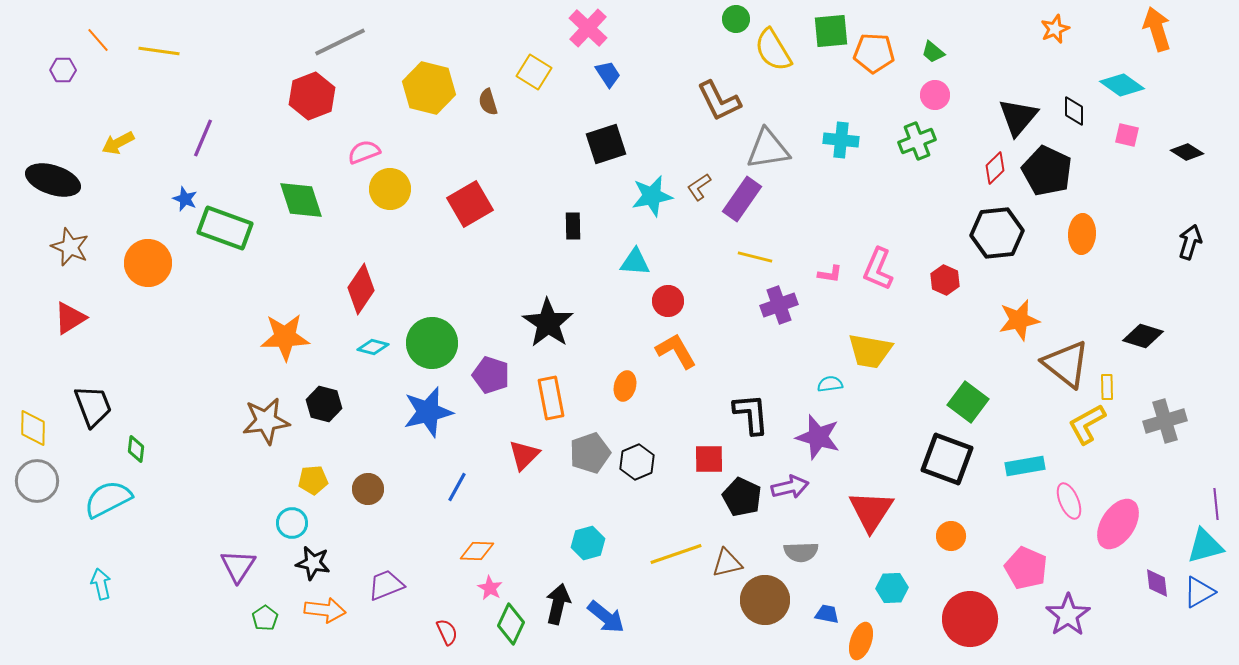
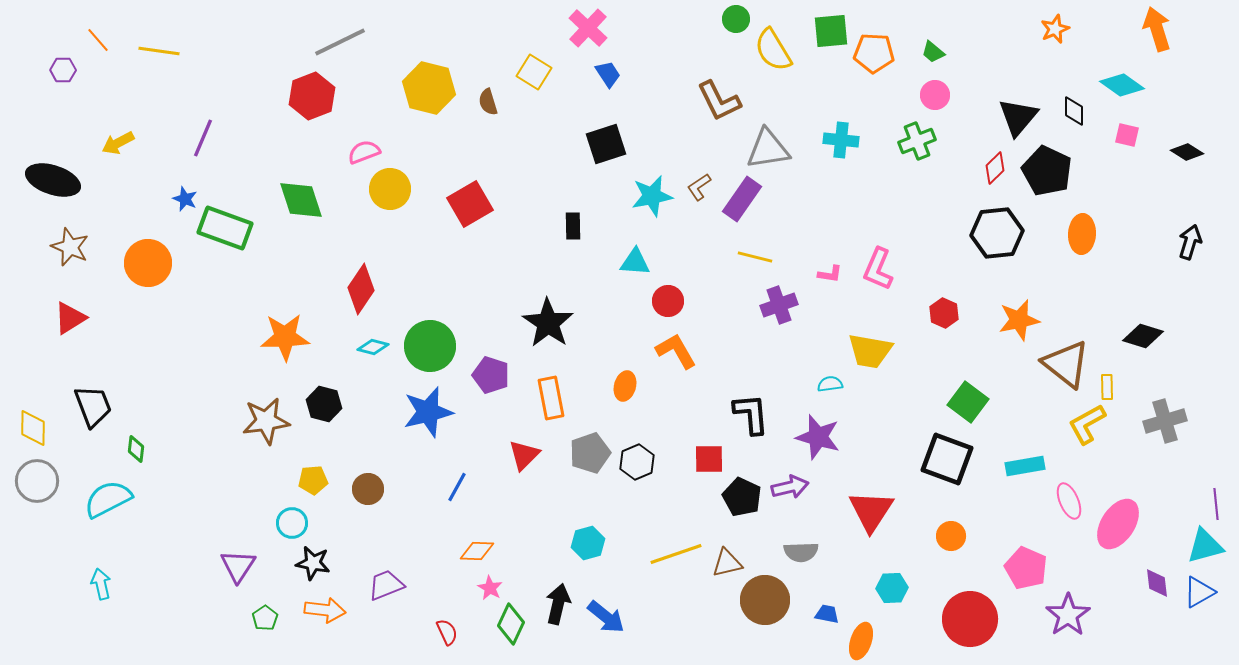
red hexagon at (945, 280): moved 1 px left, 33 px down
green circle at (432, 343): moved 2 px left, 3 px down
